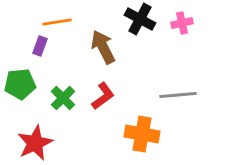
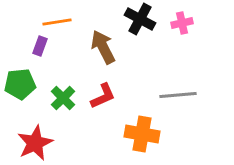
red L-shape: rotated 12 degrees clockwise
